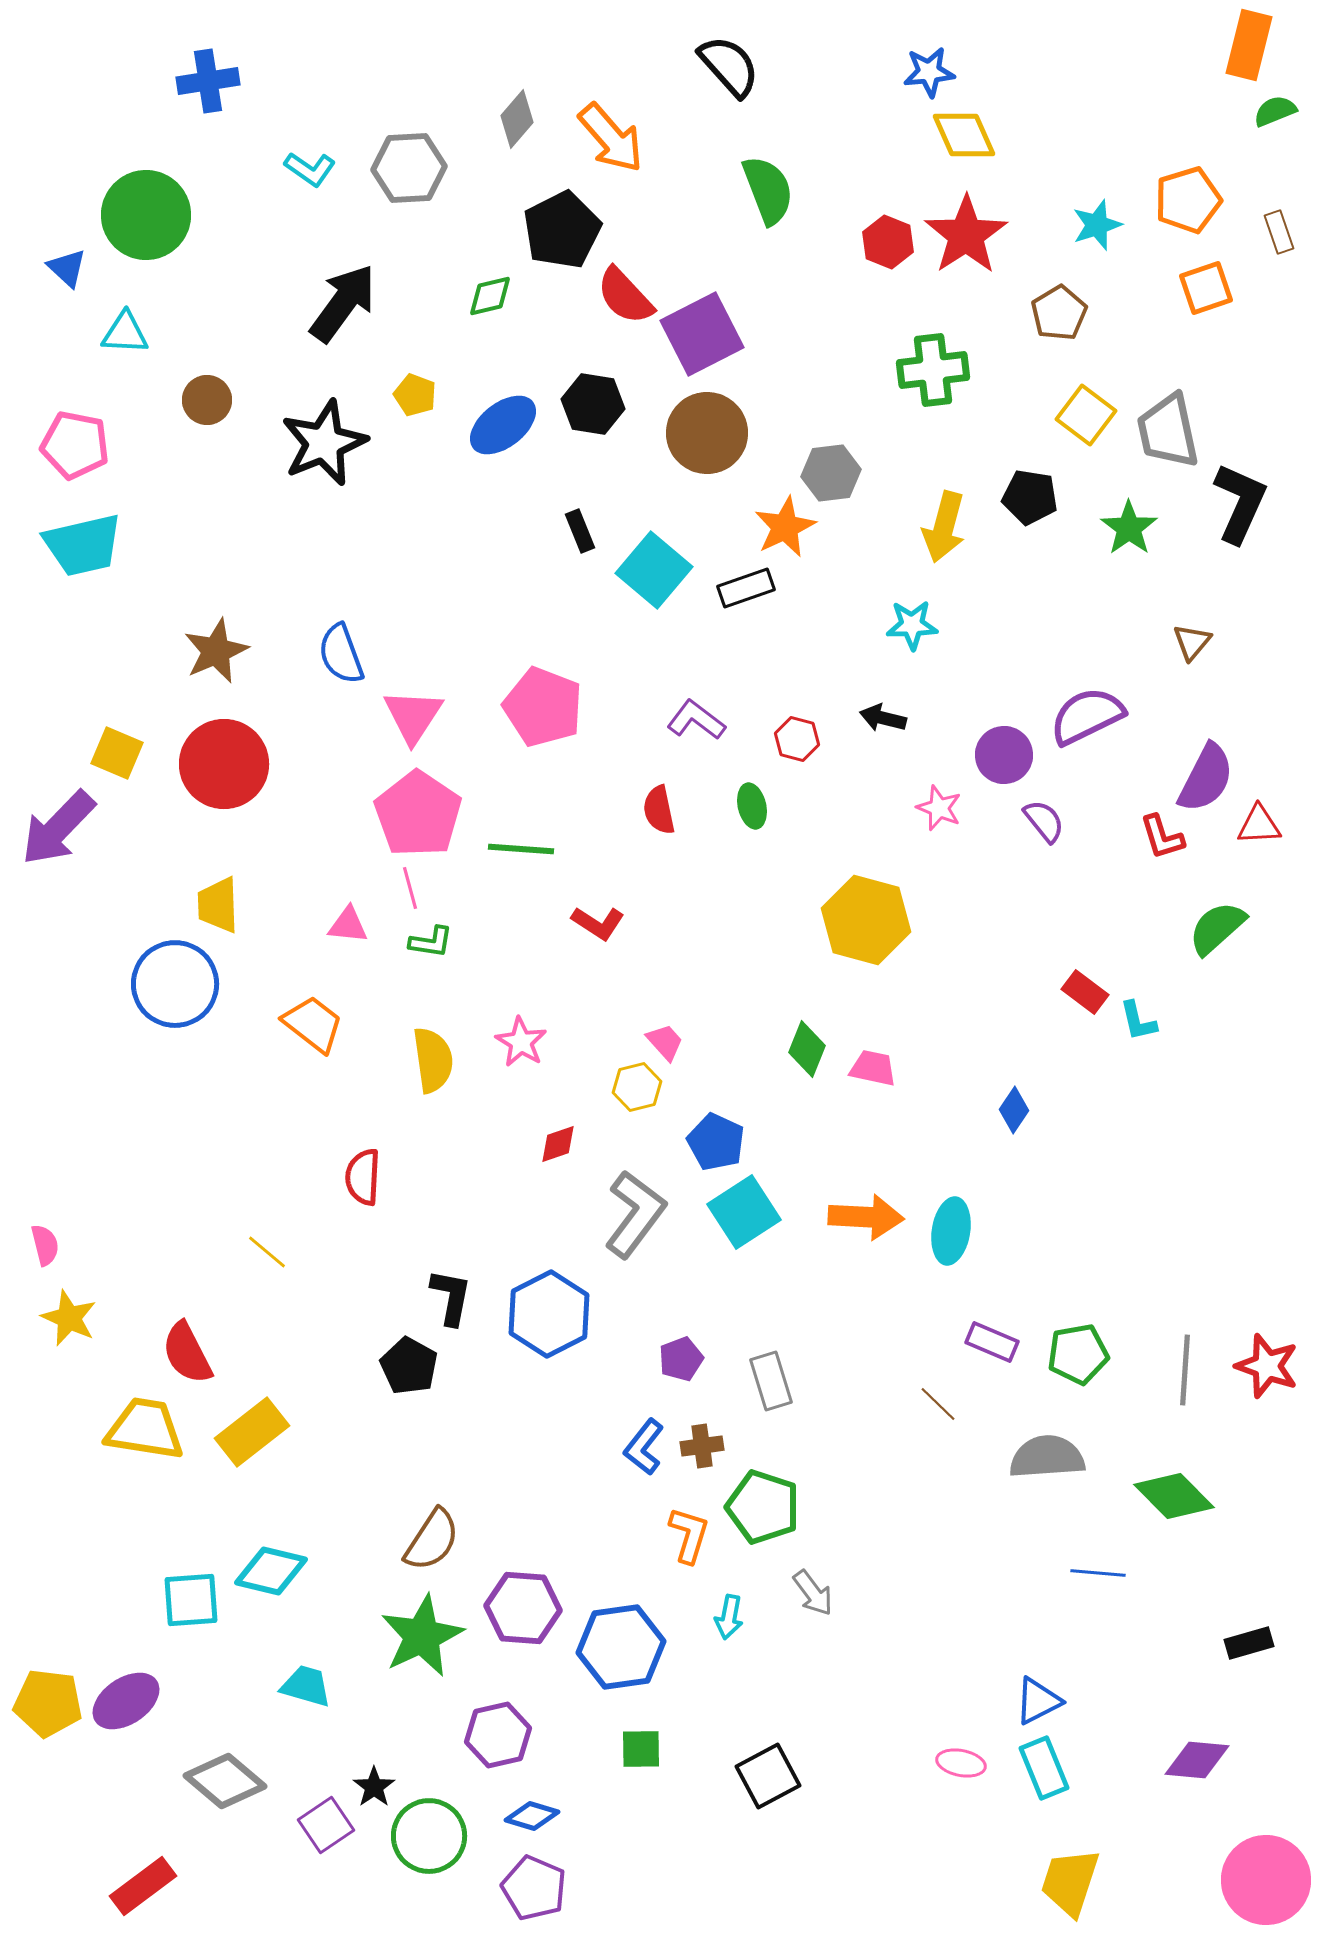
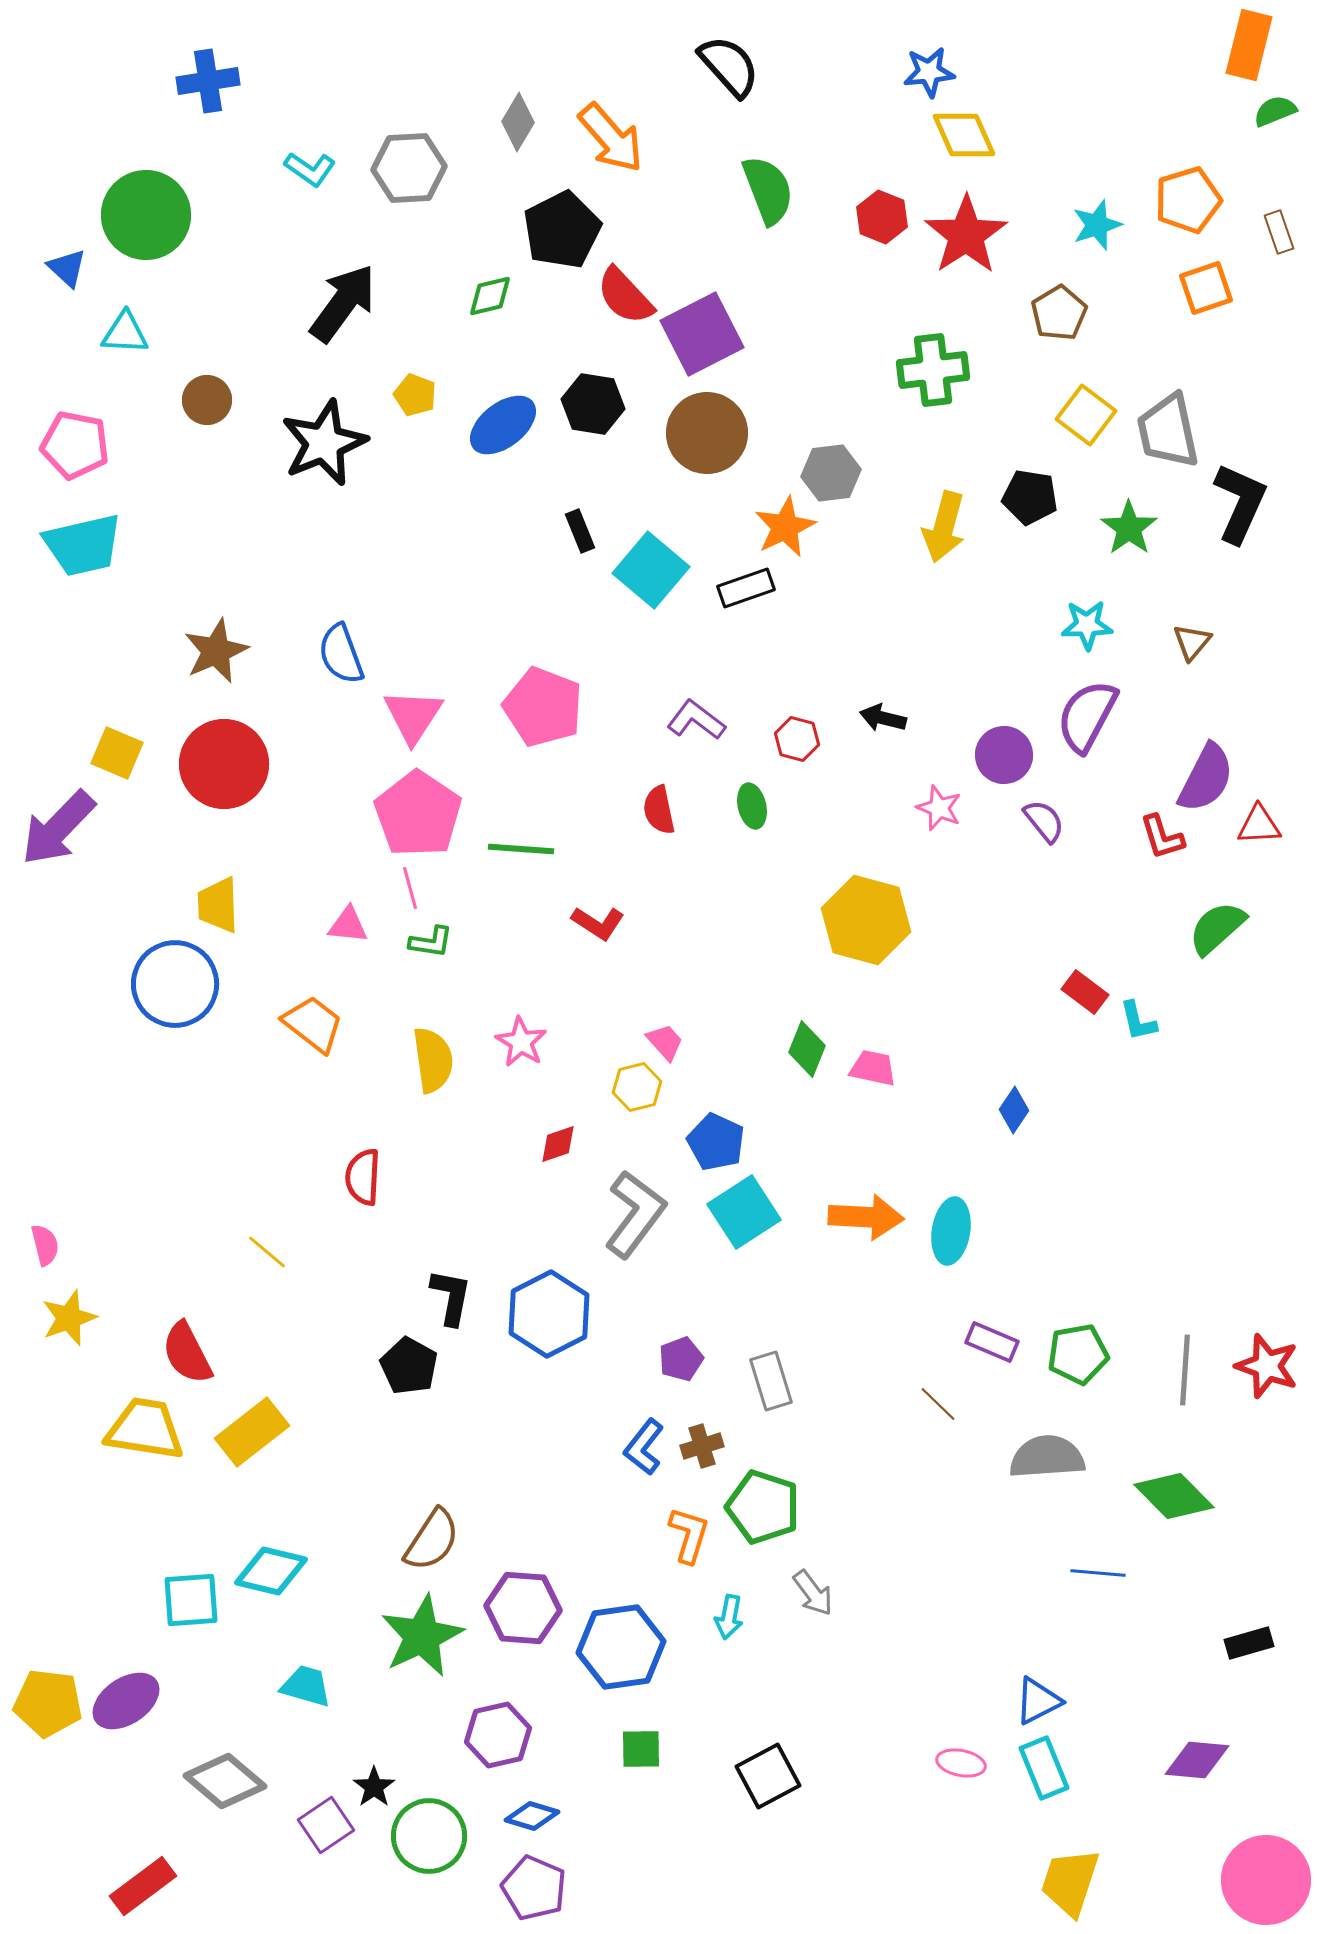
gray diamond at (517, 119): moved 1 px right, 3 px down; rotated 10 degrees counterclockwise
red hexagon at (888, 242): moved 6 px left, 25 px up
cyan square at (654, 570): moved 3 px left
cyan star at (912, 625): moved 175 px right
purple semicircle at (1087, 716): rotated 36 degrees counterclockwise
yellow star at (69, 1318): rotated 28 degrees clockwise
brown cross at (702, 1446): rotated 9 degrees counterclockwise
